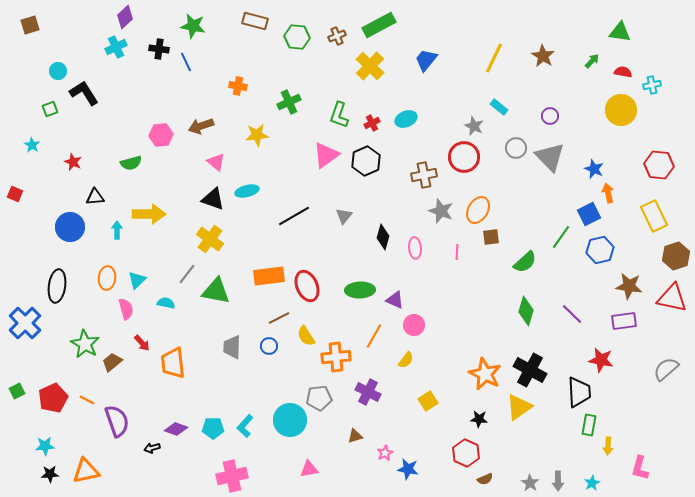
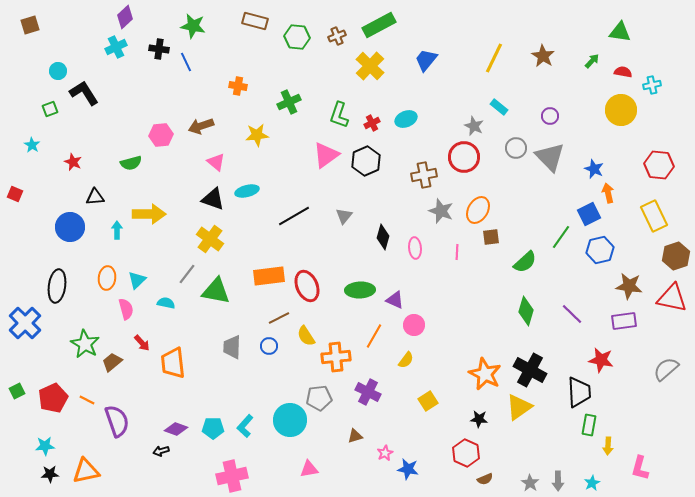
black arrow at (152, 448): moved 9 px right, 3 px down
